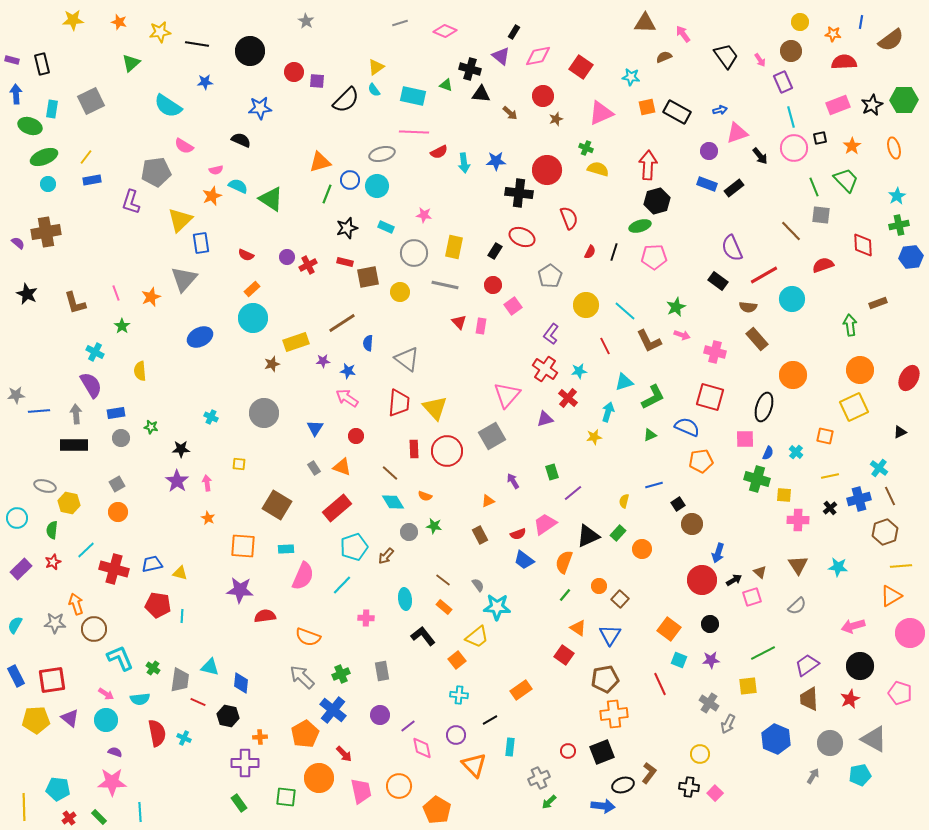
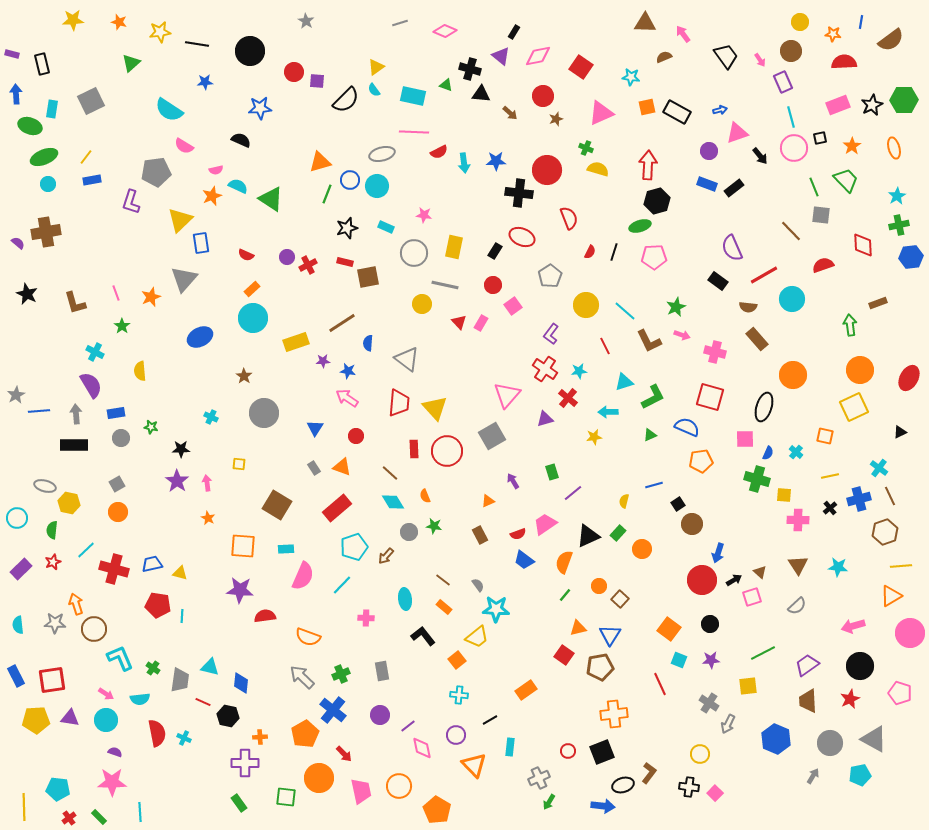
purple rectangle at (12, 60): moved 6 px up
cyan semicircle at (168, 106): moved 1 px right, 4 px down
yellow circle at (400, 292): moved 22 px right, 12 px down
pink rectangle at (481, 326): moved 3 px up; rotated 21 degrees clockwise
brown star at (272, 364): moved 28 px left, 12 px down; rotated 21 degrees counterclockwise
gray star at (16, 395): rotated 24 degrees counterclockwise
cyan arrow at (608, 412): rotated 108 degrees counterclockwise
orange semicircle at (425, 496): rotated 48 degrees clockwise
cyan star at (497, 607): moved 1 px left, 2 px down
cyan semicircle at (15, 625): moved 3 px right; rotated 36 degrees counterclockwise
orange triangle at (578, 628): rotated 48 degrees counterclockwise
brown pentagon at (605, 679): moved 5 px left, 12 px up
orange rectangle at (521, 690): moved 5 px right
brown trapezoid at (809, 699): moved 1 px left, 2 px down
red line at (198, 702): moved 5 px right
purple triangle at (70, 718): rotated 30 degrees counterclockwise
green arrow at (549, 802): rotated 14 degrees counterclockwise
